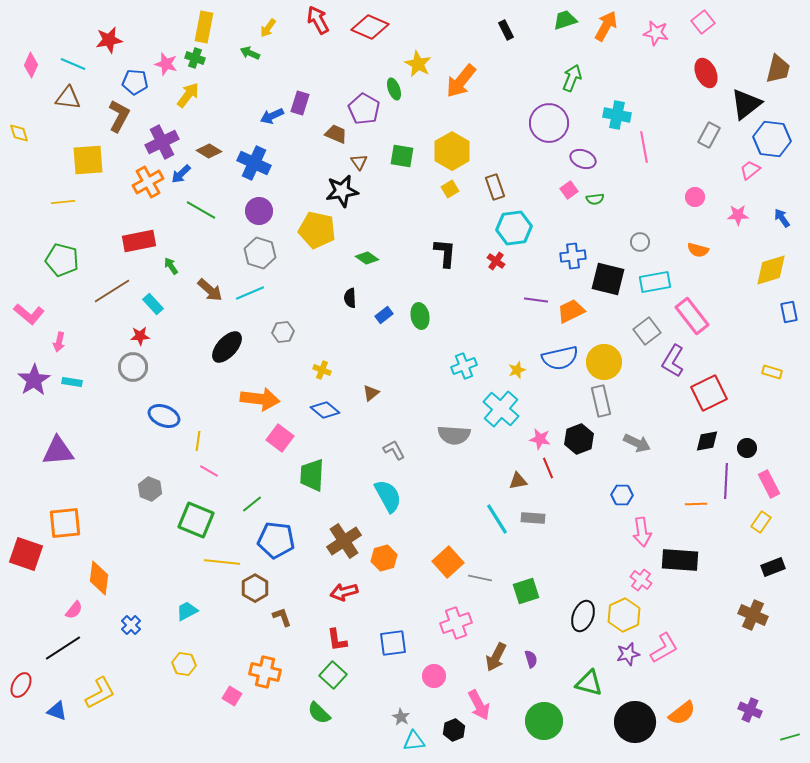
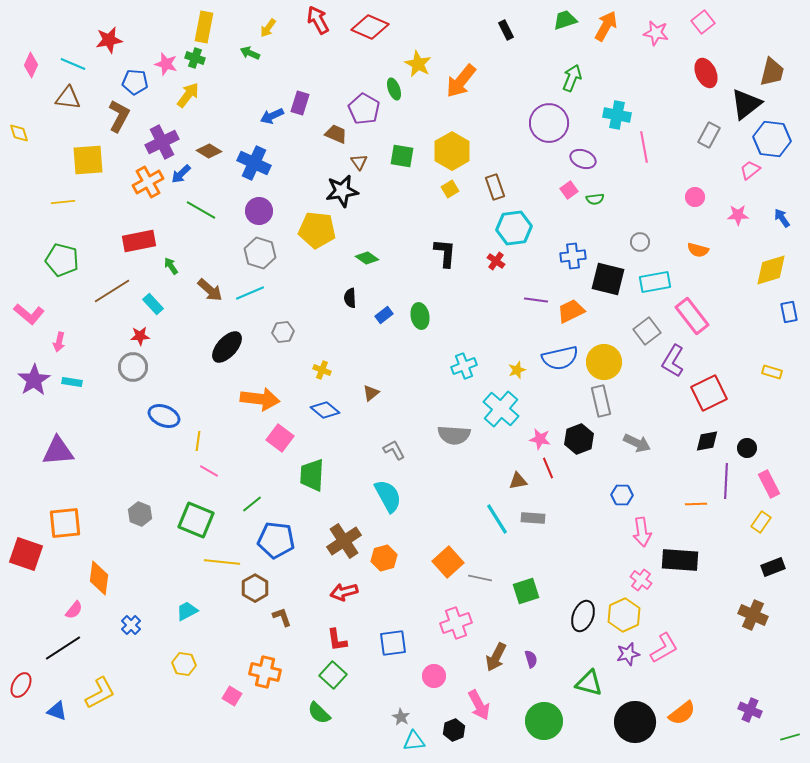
brown trapezoid at (778, 69): moved 6 px left, 3 px down
yellow pentagon at (317, 230): rotated 6 degrees counterclockwise
gray hexagon at (150, 489): moved 10 px left, 25 px down
